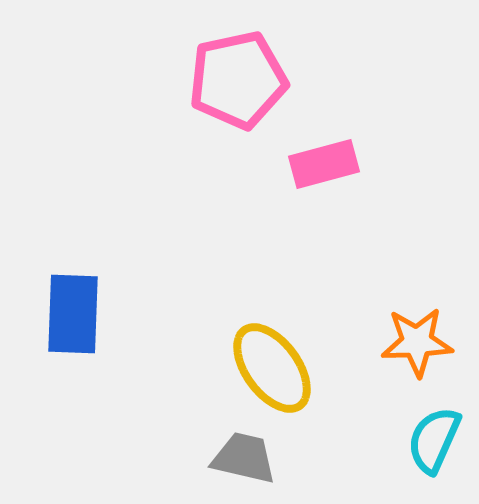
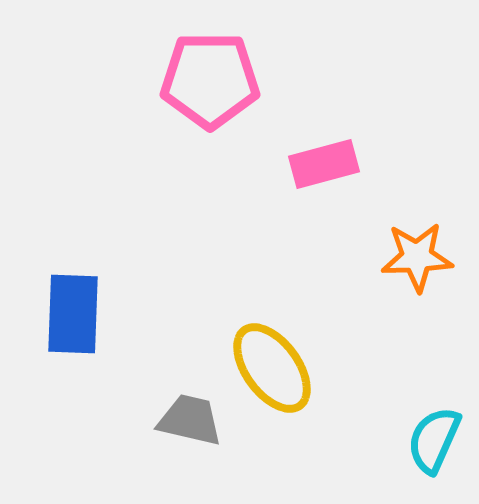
pink pentagon: moved 28 px left; rotated 12 degrees clockwise
orange star: moved 85 px up
gray trapezoid: moved 54 px left, 38 px up
